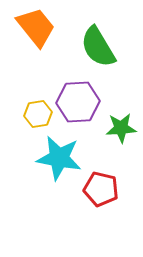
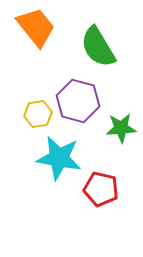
purple hexagon: moved 1 px up; rotated 18 degrees clockwise
